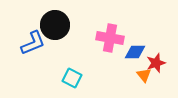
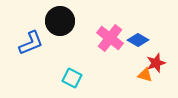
black circle: moved 5 px right, 4 px up
pink cross: rotated 28 degrees clockwise
blue L-shape: moved 2 px left
blue diamond: moved 3 px right, 12 px up; rotated 30 degrees clockwise
orange triangle: moved 1 px right; rotated 35 degrees counterclockwise
